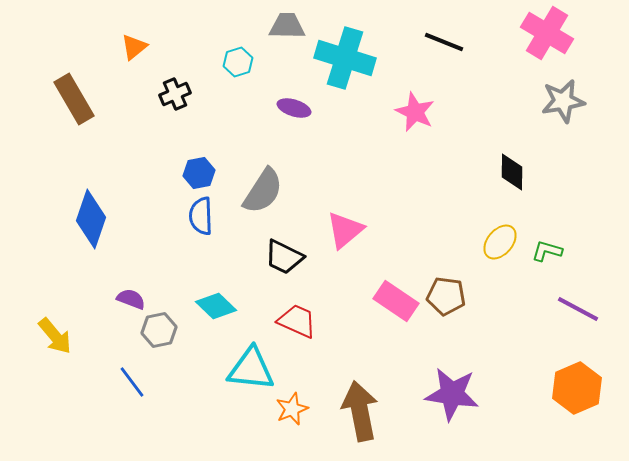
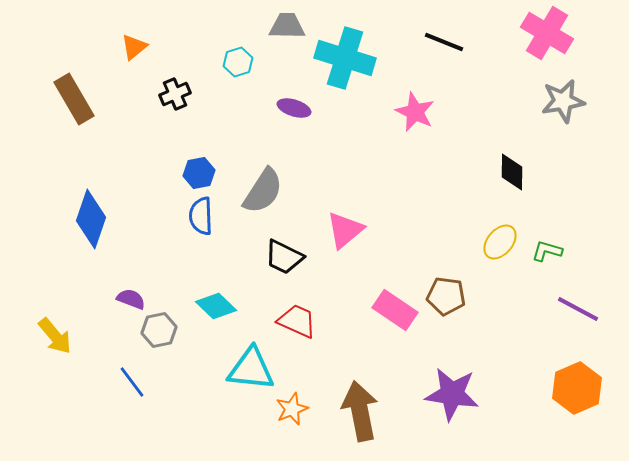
pink rectangle: moved 1 px left, 9 px down
